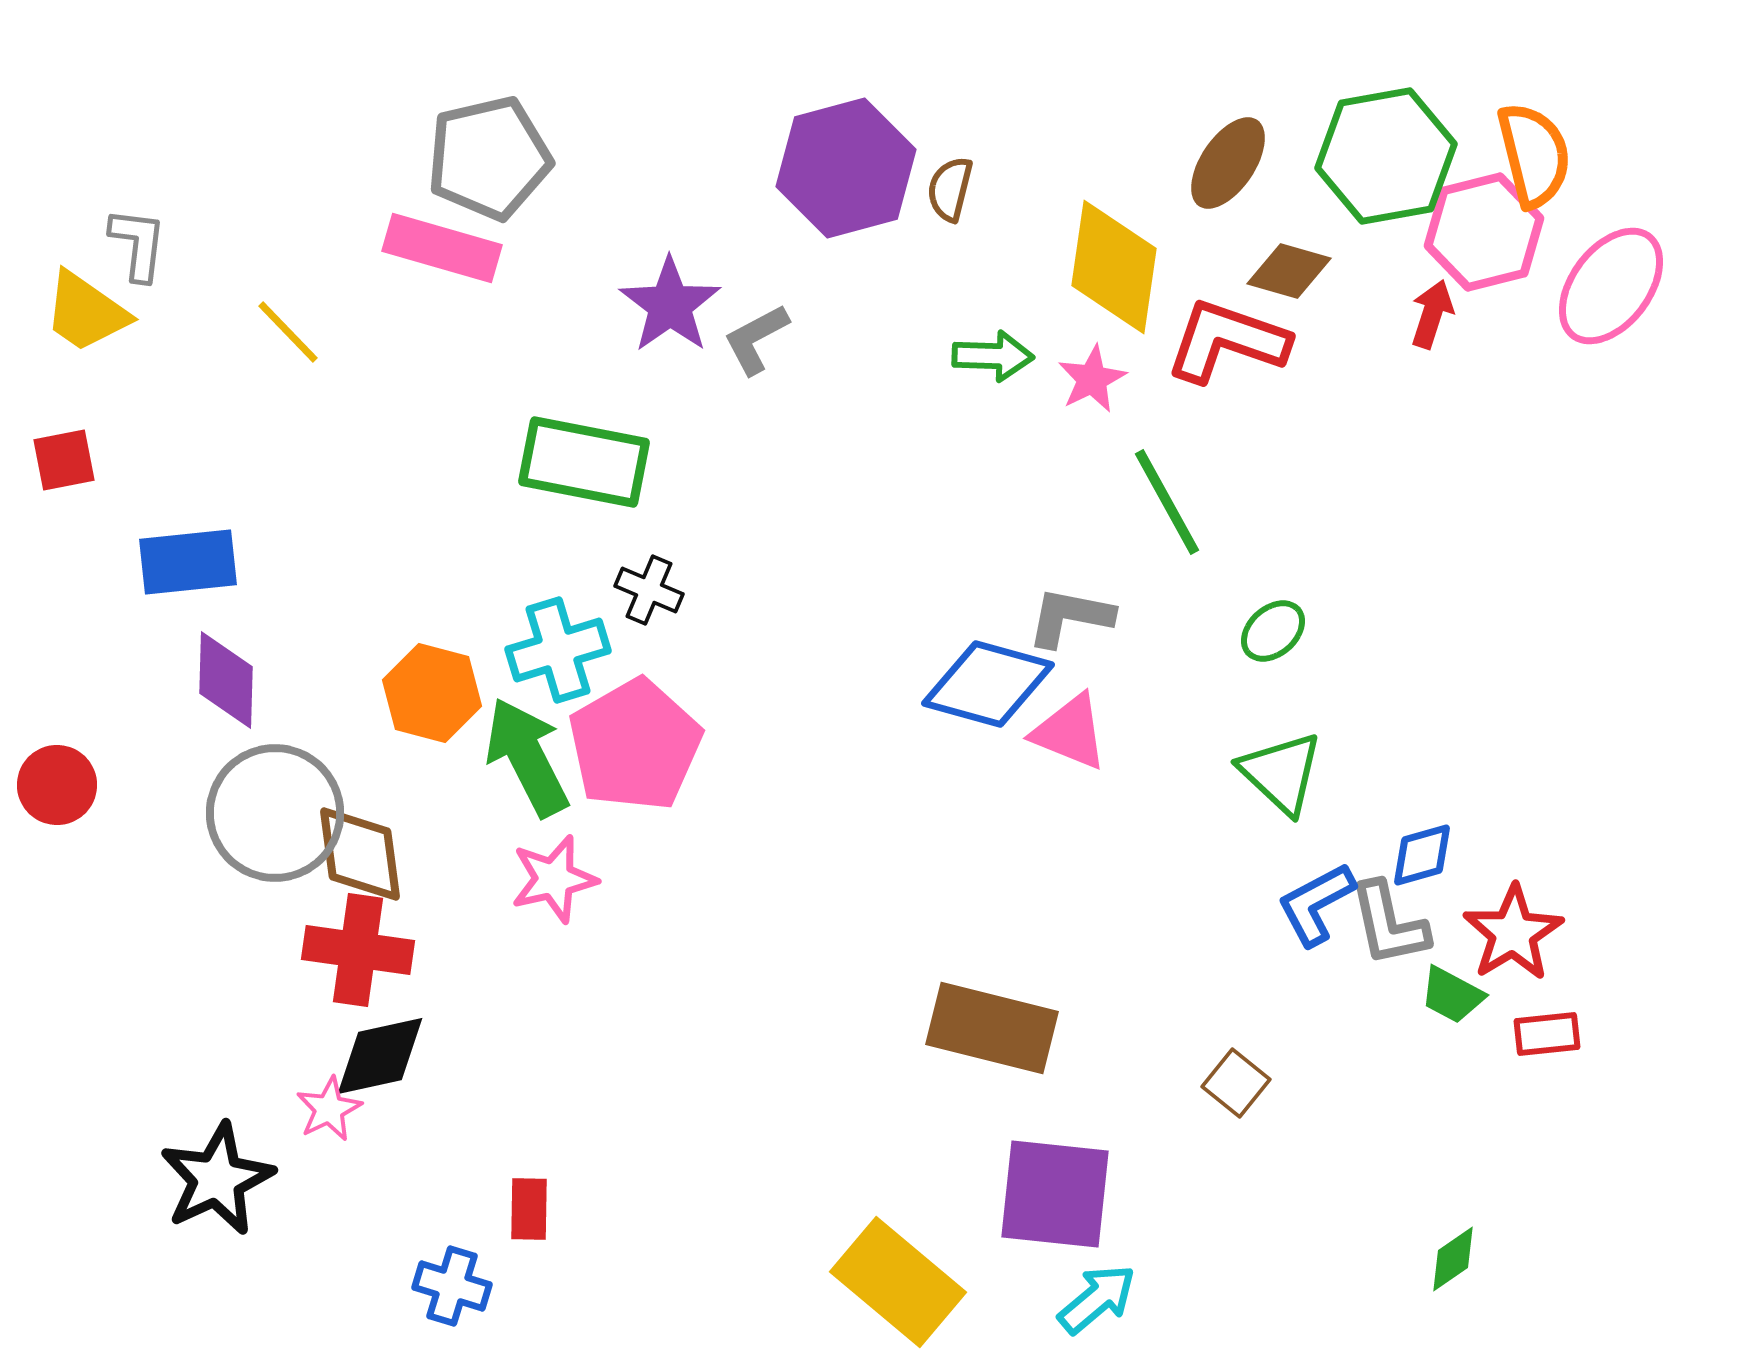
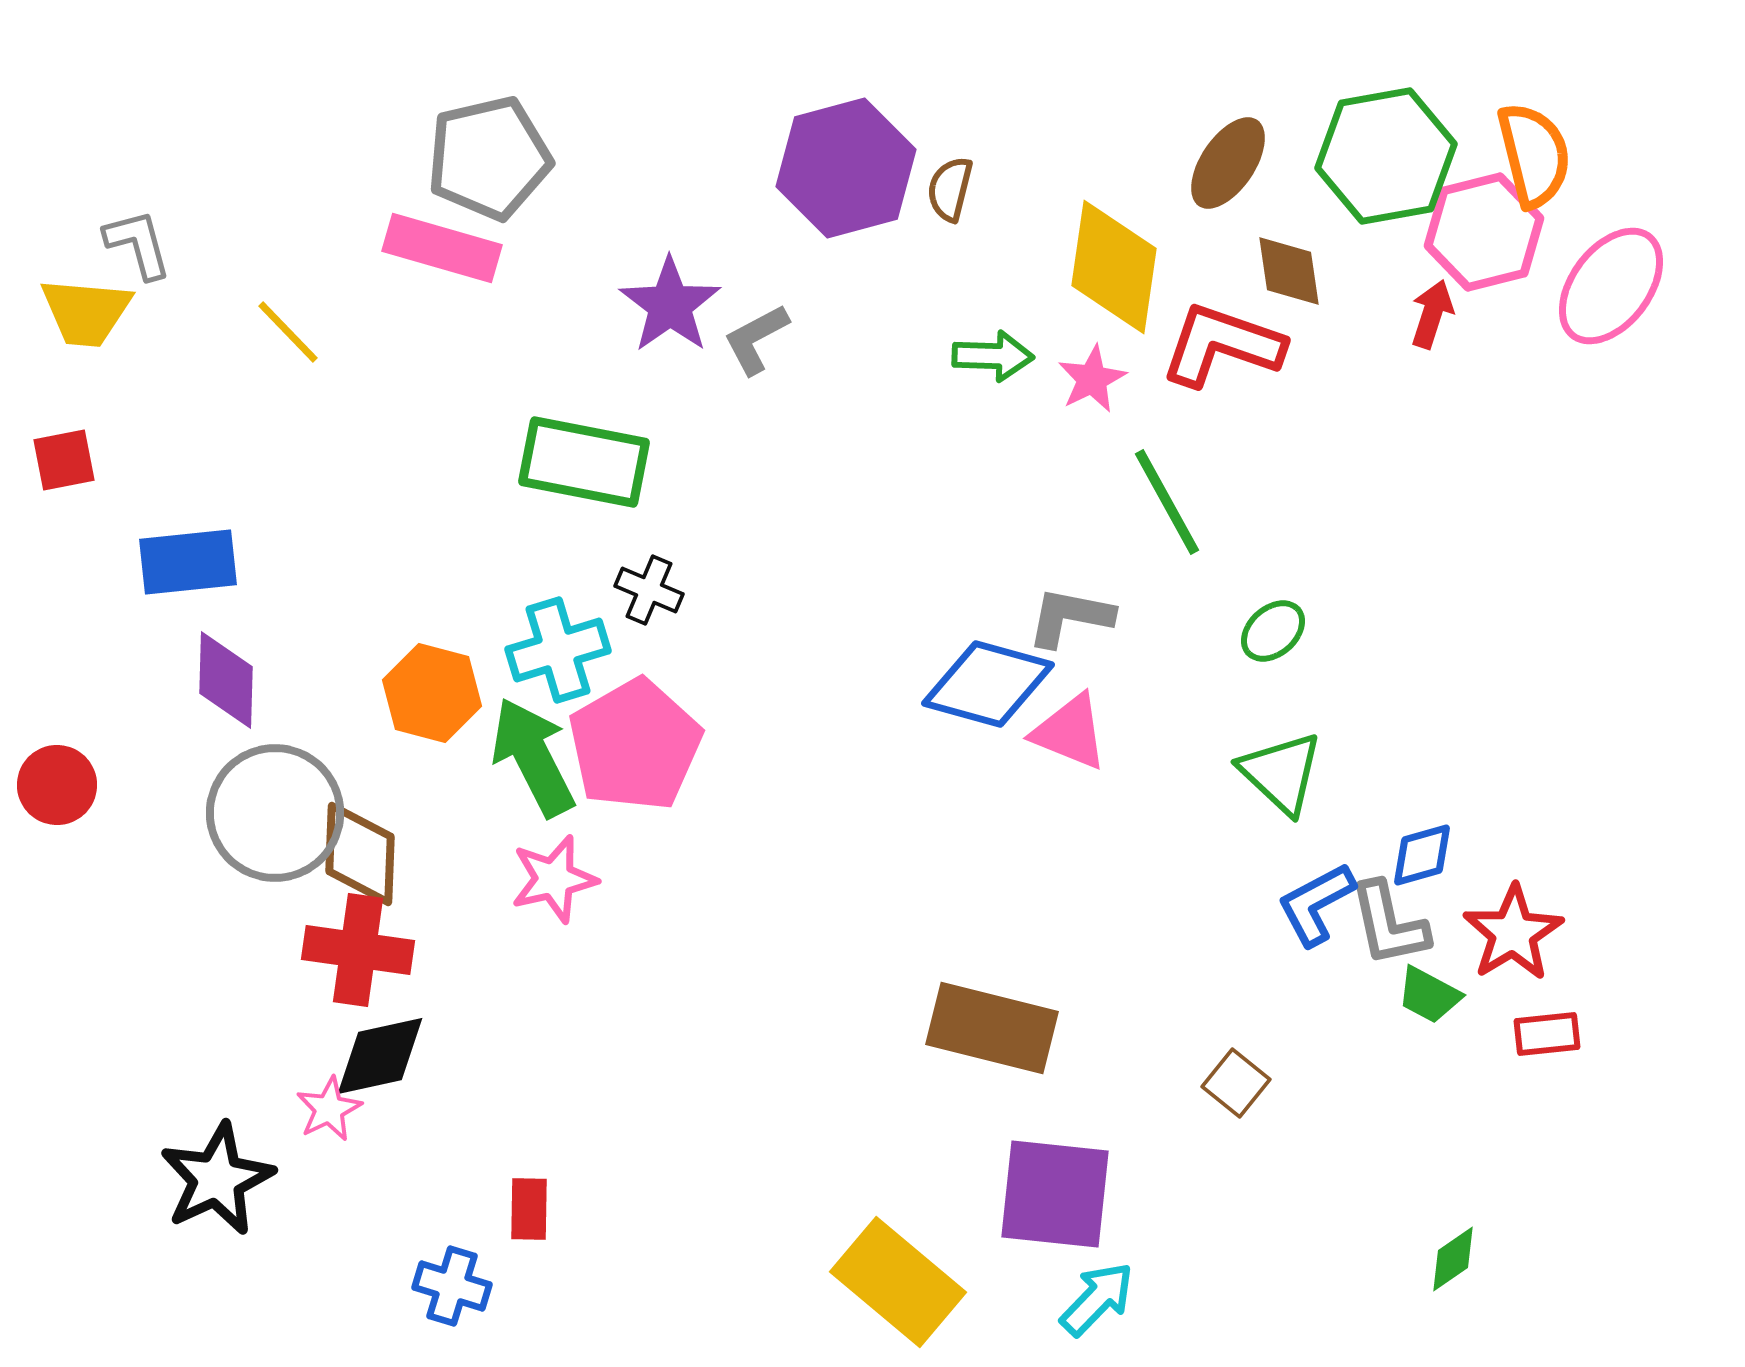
gray L-shape at (138, 244): rotated 22 degrees counterclockwise
brown diamond at (1289, 271): rotated 66 degrees clockwise
yellow trapezoid at (86, 312): rotated 30 degrees counterclockwise
red L-shape at (1227, 341): moved 5 px left, 4 px down
green arrow at (527, 757): moved 6 px right
brown diamond at (360, 854): rotated 10 degrees clockwise
green trapezoid at (1452, 995): moved 23 px left
cyan arrow at (1097, 1299): rotated 6 degrees counterclockwise
